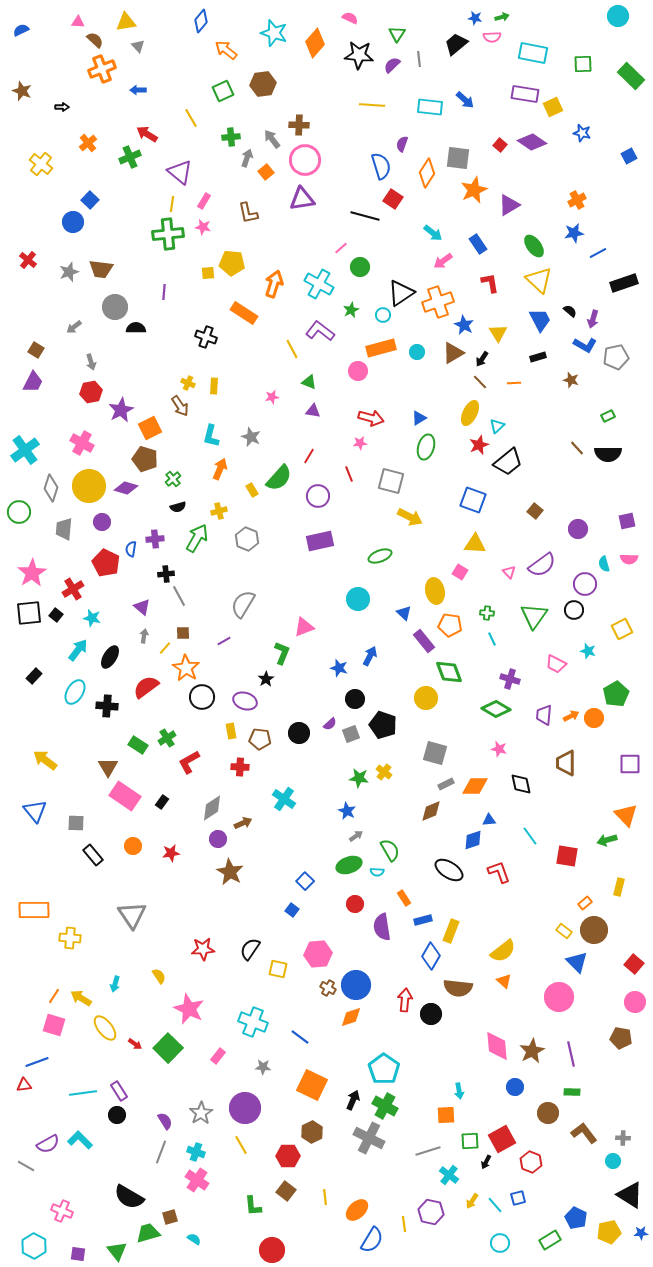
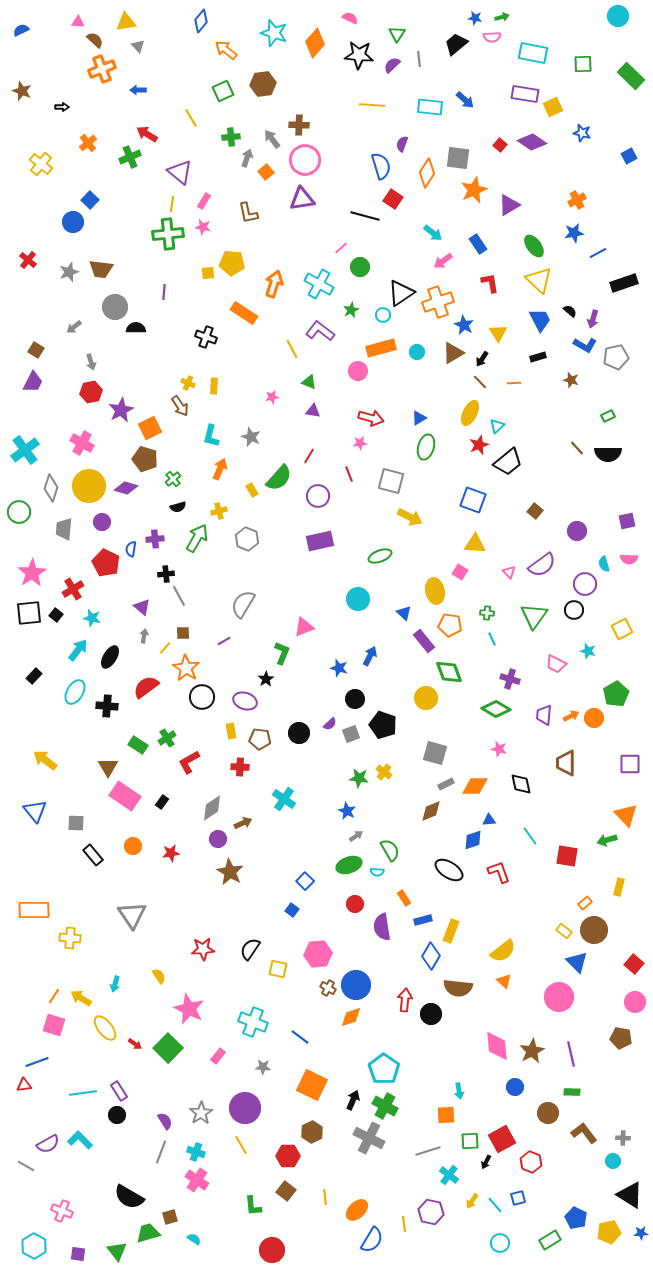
purple circle at (578, 529): moved 1 px left, 2 px down
